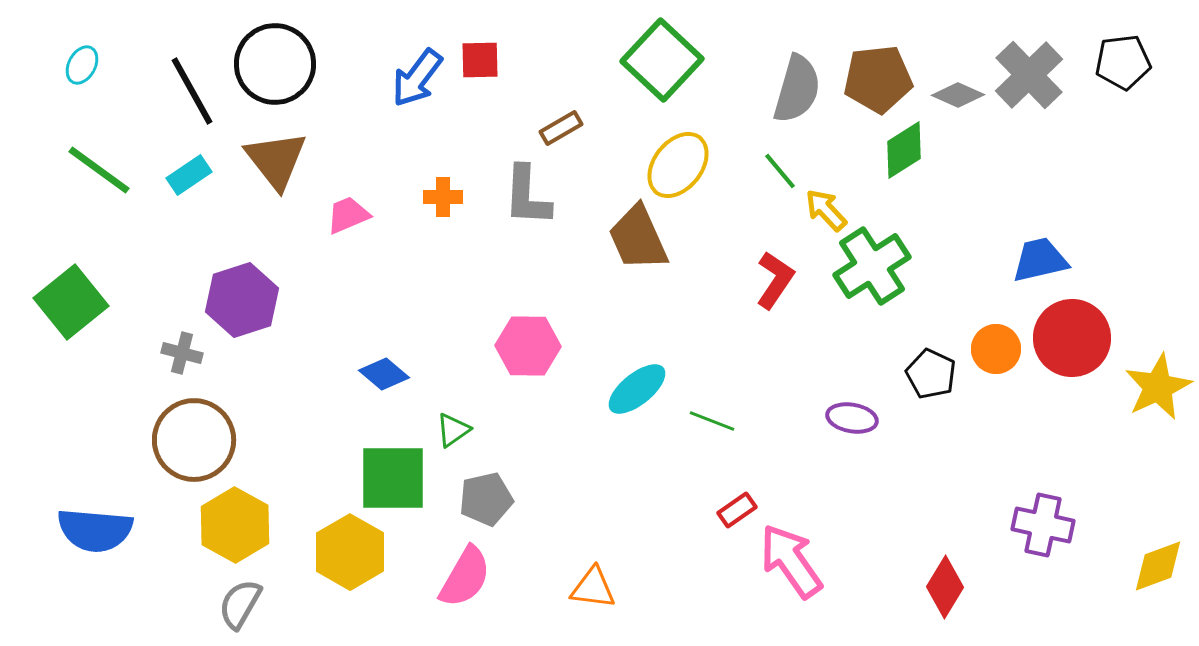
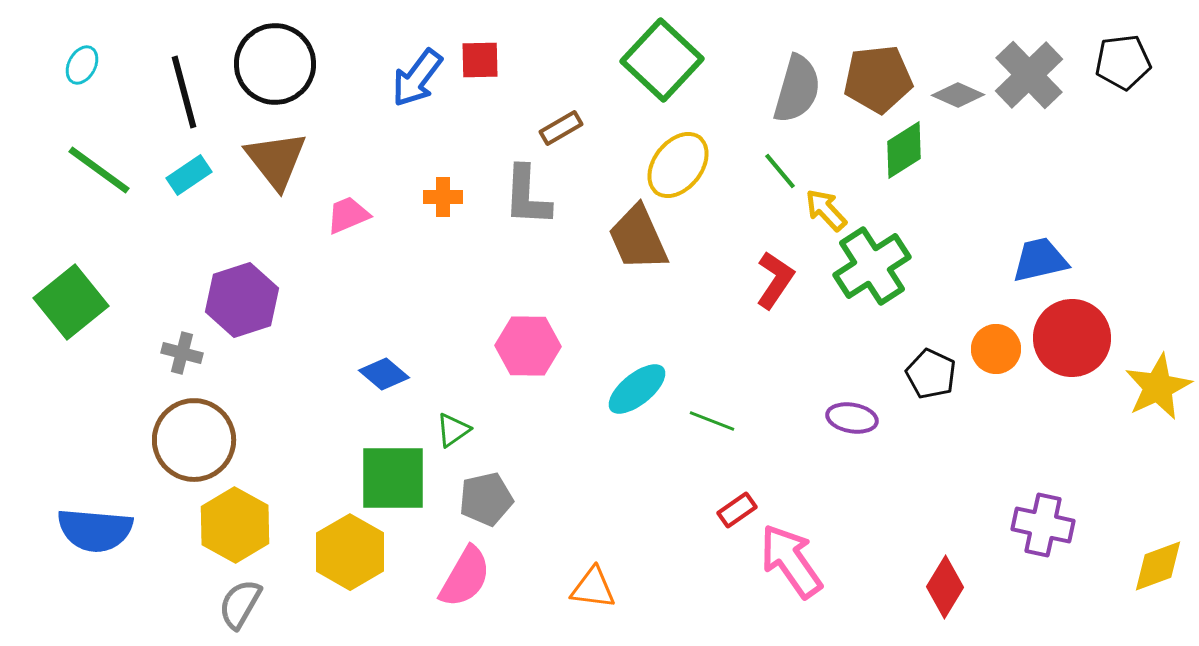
black line at (192, 91): moved 8 px left, 1 px down; rotated 14 degrees clockwise
